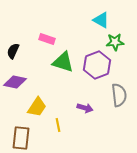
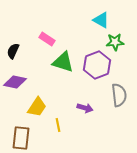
pink rectangle: rotated 14 degrees clockwise
